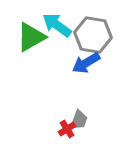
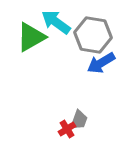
cyan arrow: moved 1 px left, 3 px up
blue arrow: moved 15 px right
